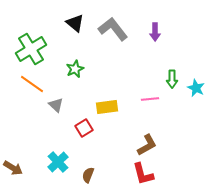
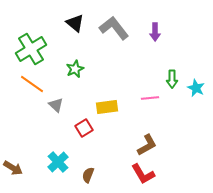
gray L-shape: moved 1 px right, 1 px up
pink line: moved 1 px up
red L-shape: rotated 15 degrees counterclockwise
